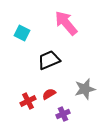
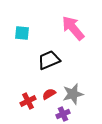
pink arrow: moved 7 px right, 5 px down
cyan square: rotated 21 degrees counterclockwise
gray star: moved 12 px left, 5 px down
